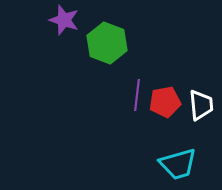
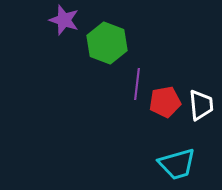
purple line: moved 11 px up
cyan trapezoid: moved 1 px left
